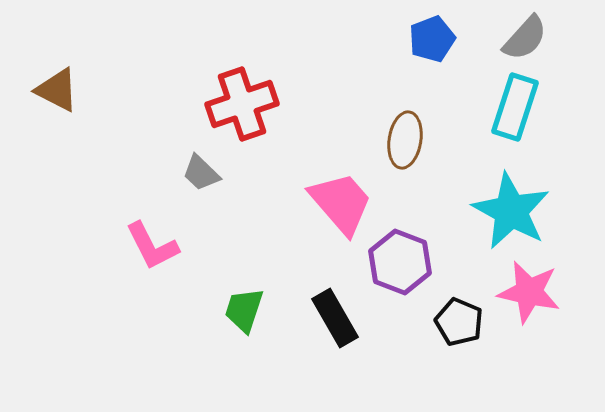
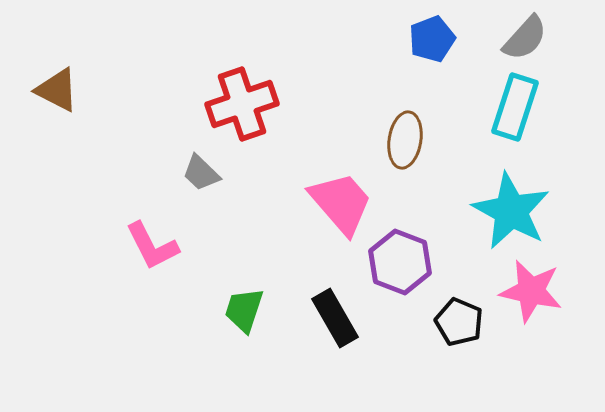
pink star: moved 2 px right, 1 px up
